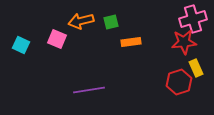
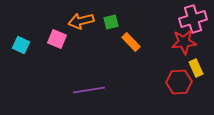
orange rectangle: rotated 54 degrees clockwise
red hexagon: rotated 15 degrees clockwise
